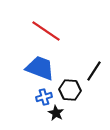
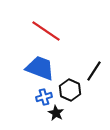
black hexagon: rotated 20 degrees clockwise
